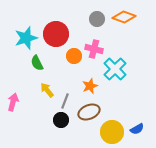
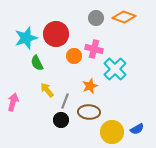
gray circle: moved 1 px left, 1 px up
brown ellipse: rotated 25 degrees clockwise
